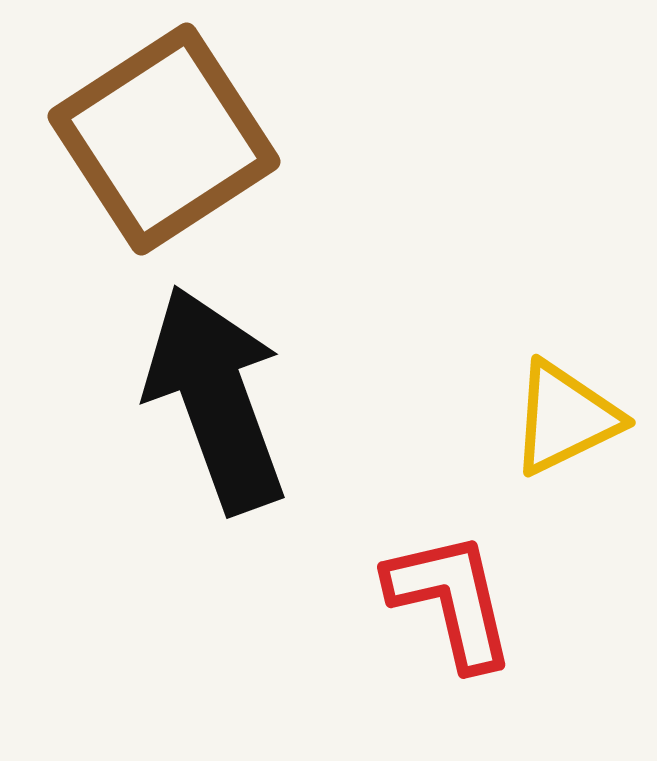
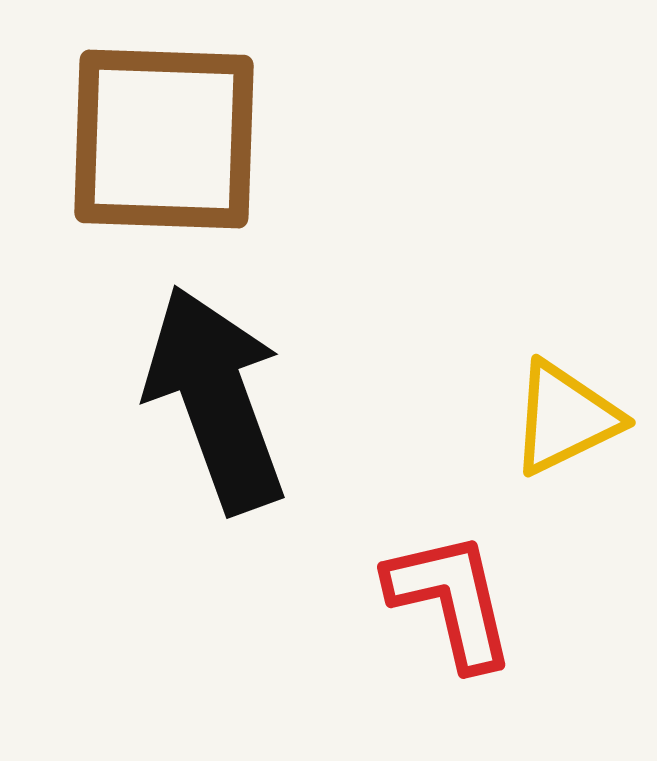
brown square: rotated 35 degrees clockwise
